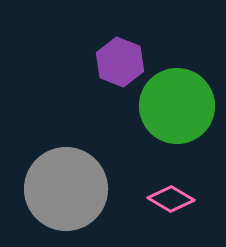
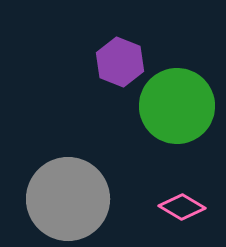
gray circle: moved 2 px right, 10 px down
pink diamond: moved 11 px right, 8 px down
